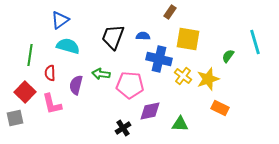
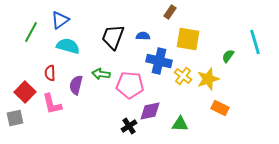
green line: moved 1 px right, 23 px up; rotated 20 degrees clockwise
blue cross: moved 2 px down
black cross: moved 6 px right, 2 px up
